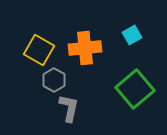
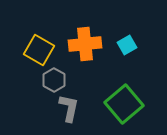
cyan square: moved 5 px left, 10 px down
orange cross: moved 4 px up
green square: moved 11 px left, 15 px down
